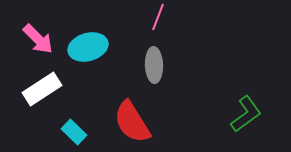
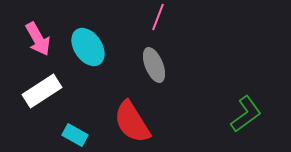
pink arrow: rotated 16 degrees clockwise
cyan ellipse: rotated 72 degrees clockwise
gray ellipse: rotated 20 degrees counterclockwise
white rectangle: moved 2 px down
cyan rectangle: moved 1 px right, 3 px down; rotated 15 degrees counterclockwise
